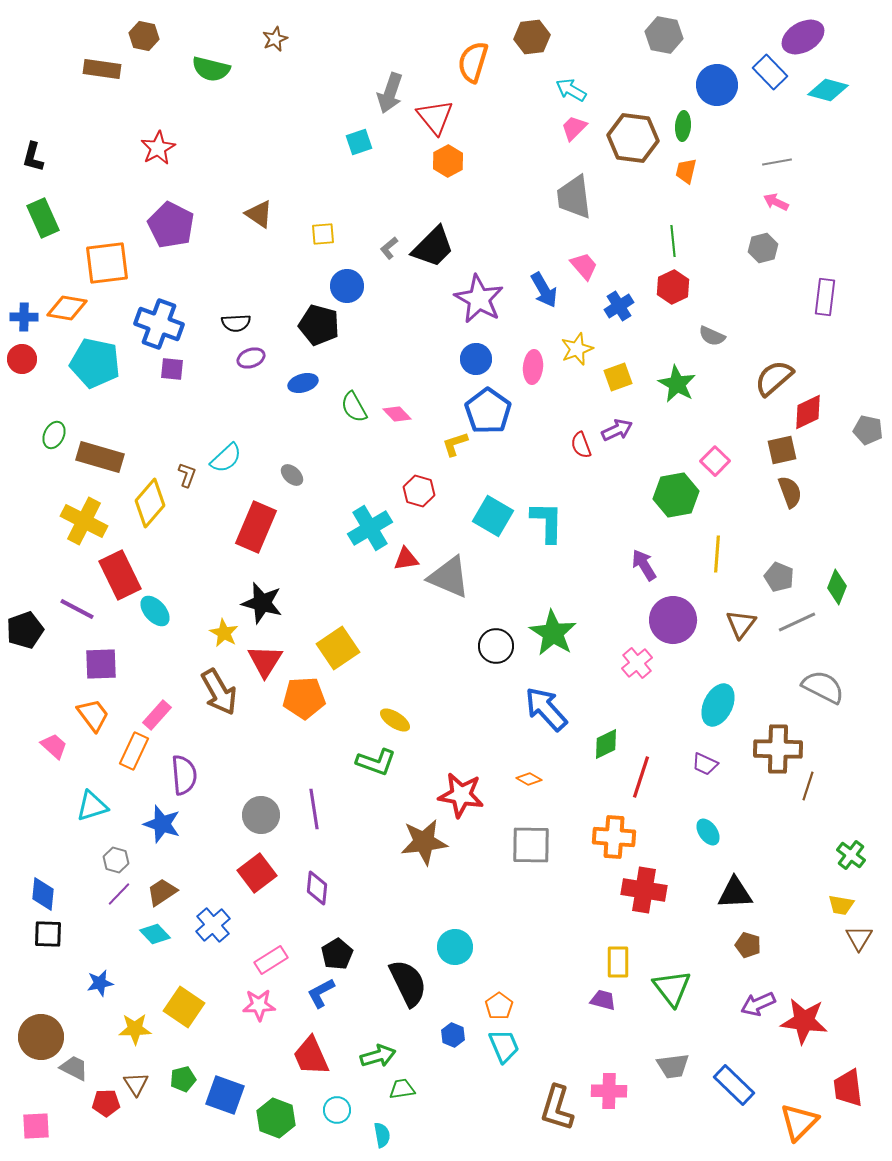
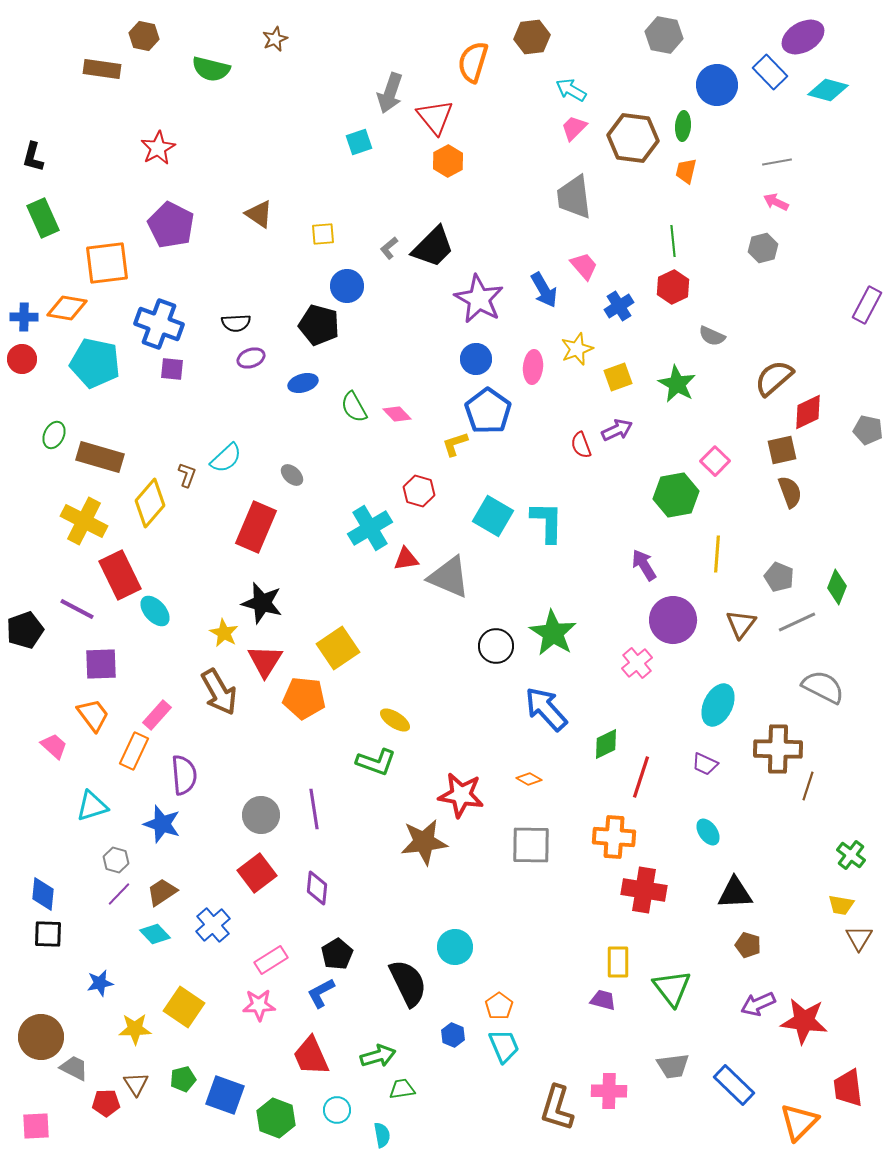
purple rectangle at (825, 297): moved 42 px right, 8 px down; rotated 21 degrees clockwise
orange pentagon at (304, 698): rotated 9 degrees clockwise
